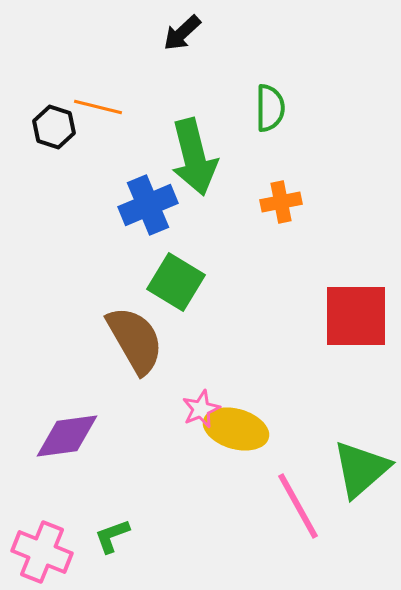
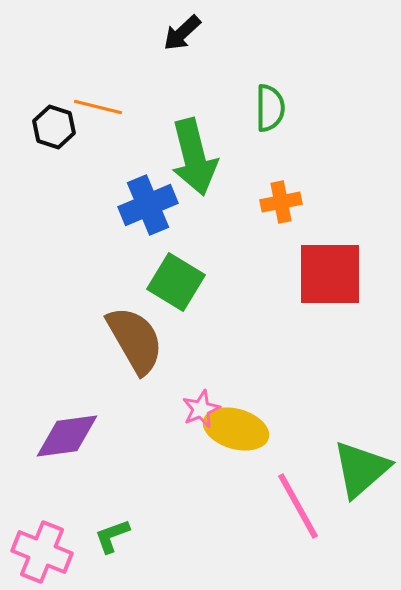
red square: moved 26 px left, 42 px up
